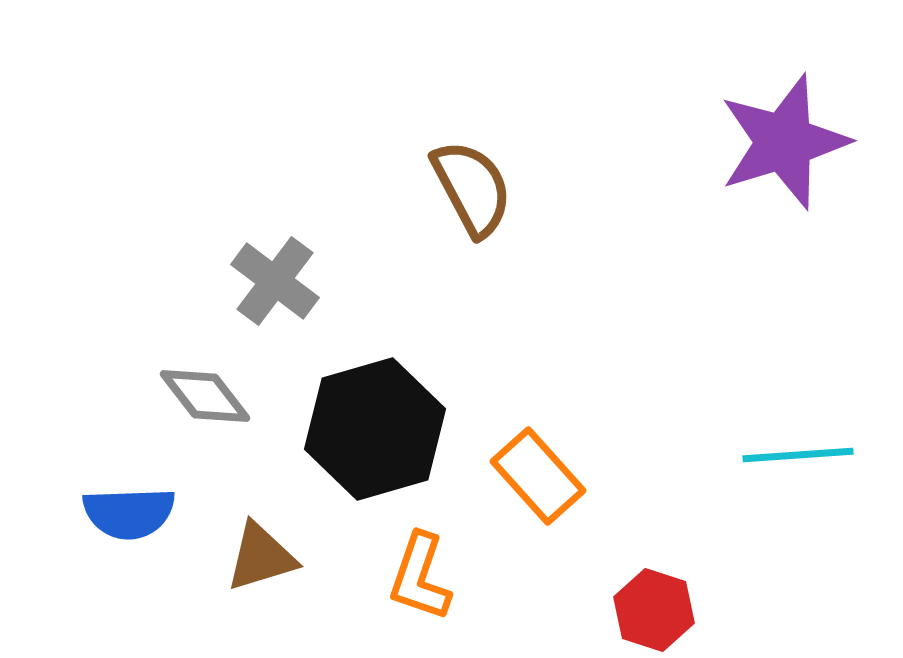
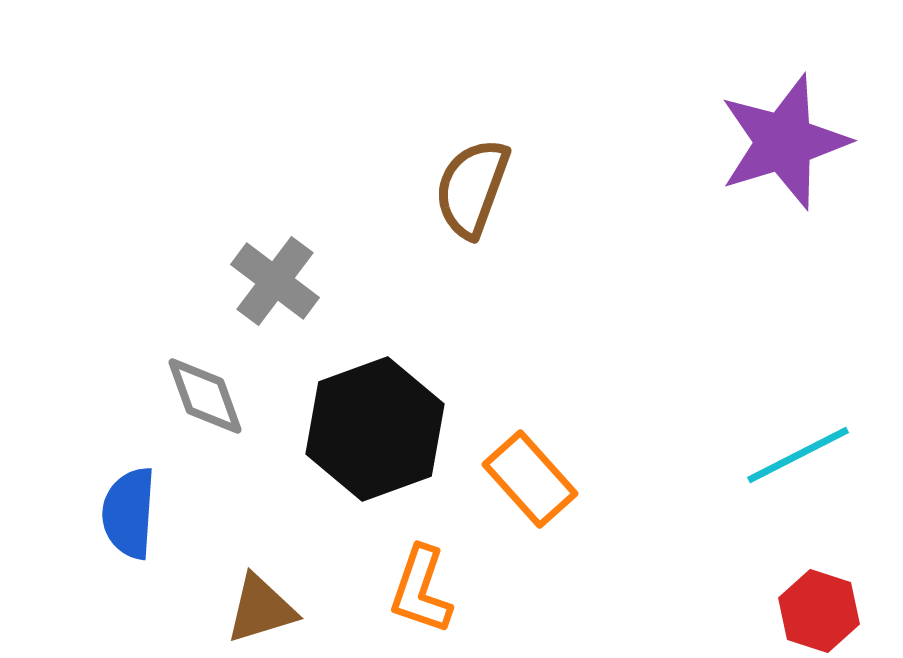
brown semicircle: rotated 132 degrees counterclockwise
gray diamond: rotated 18 degrees clockwise
black hexagon: rotated 4 degrees counterclockwise
cyan line: rotated 23 degrees counterclockwise
orange rectangle: moved 8 px left, 3 px down
blue semicircle: rotated 96 degrees clockwise
brown triangle: moved 52 px down
orange L-shape: moved 1 px right, 13 px down
red hexagon: moved 165 px right, 1 px down
